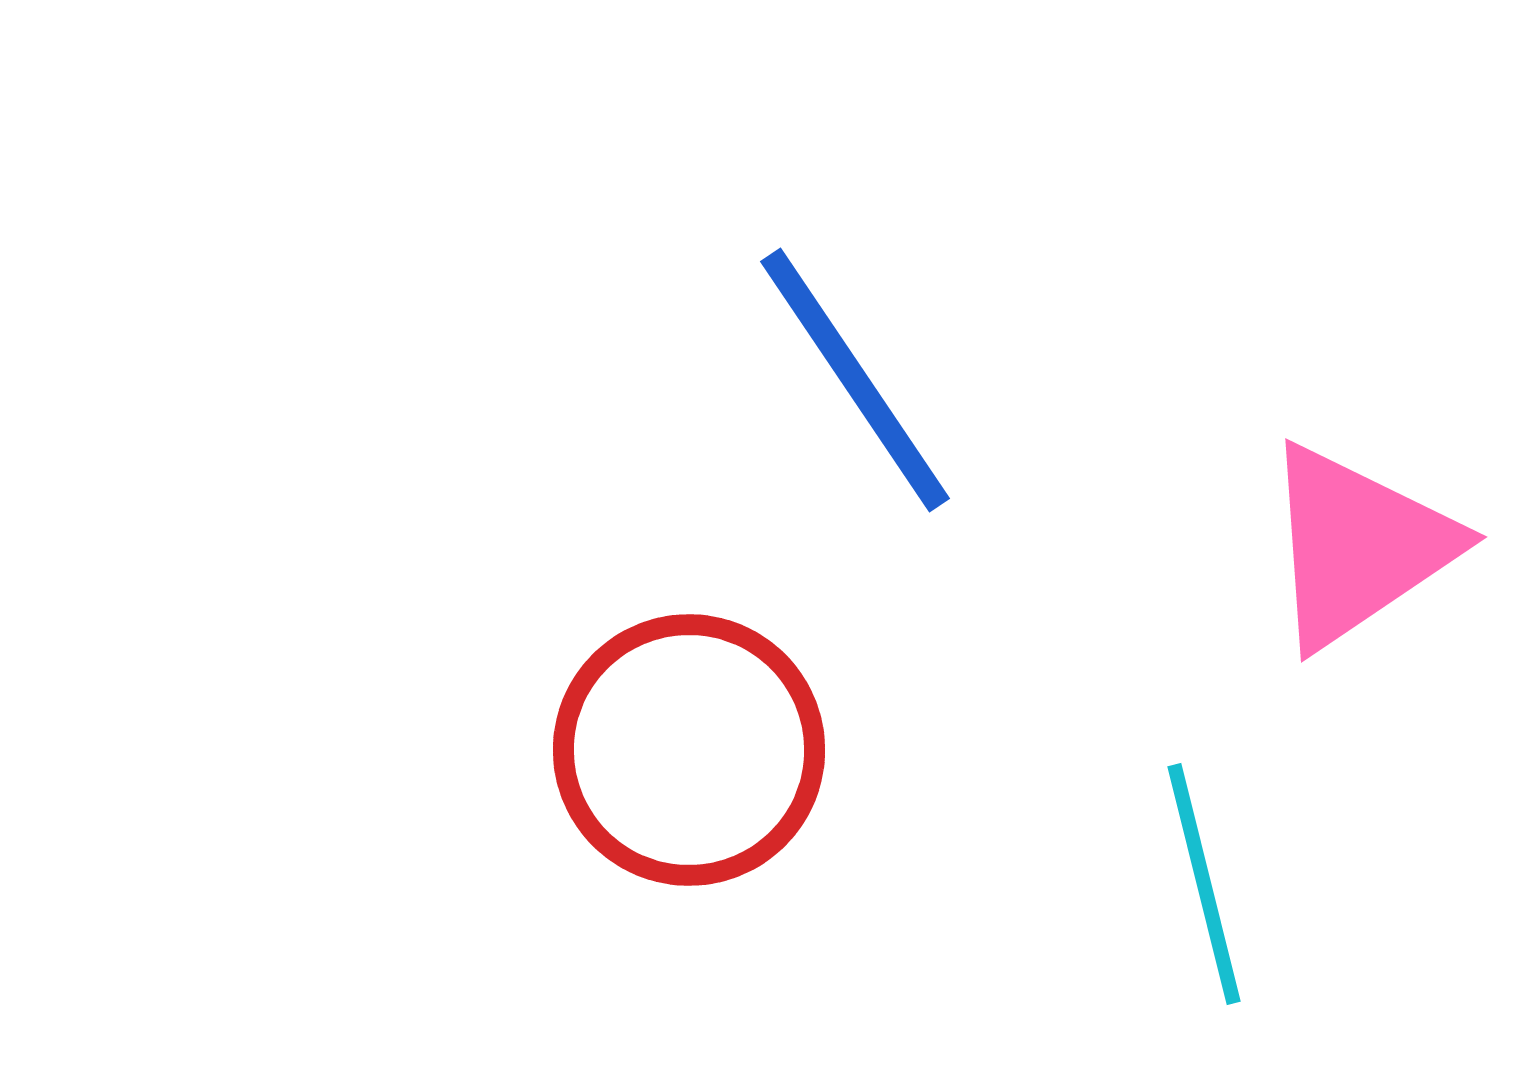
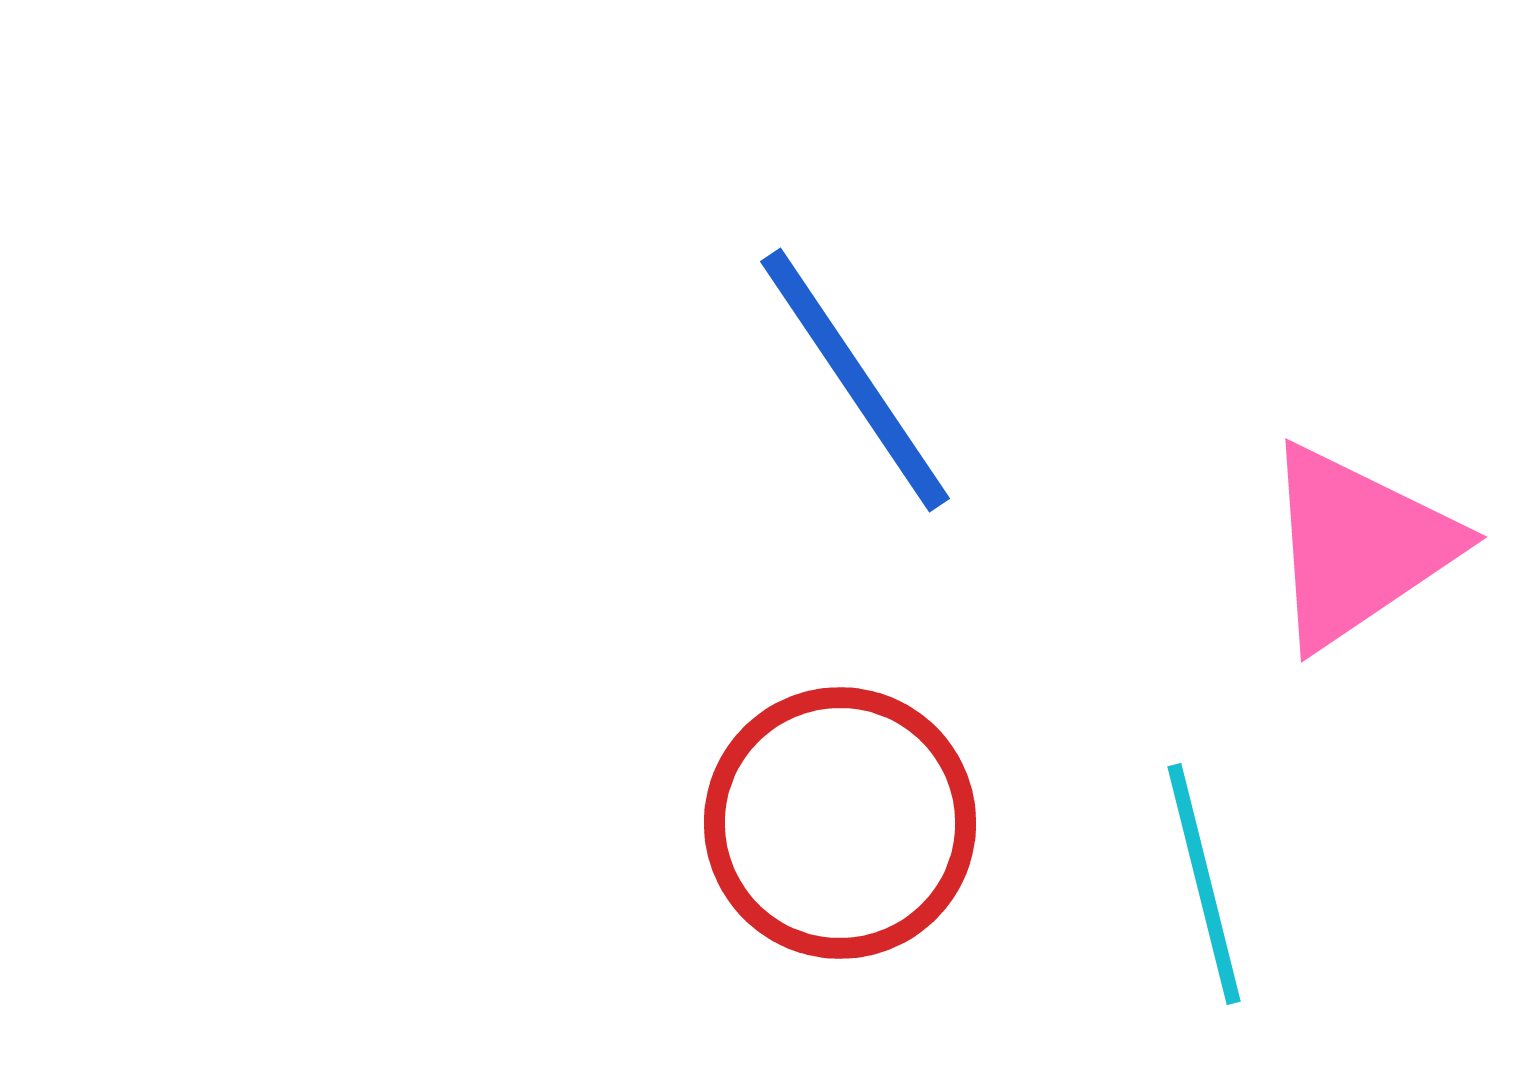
red circle: moved 151 px right, 73 px down
